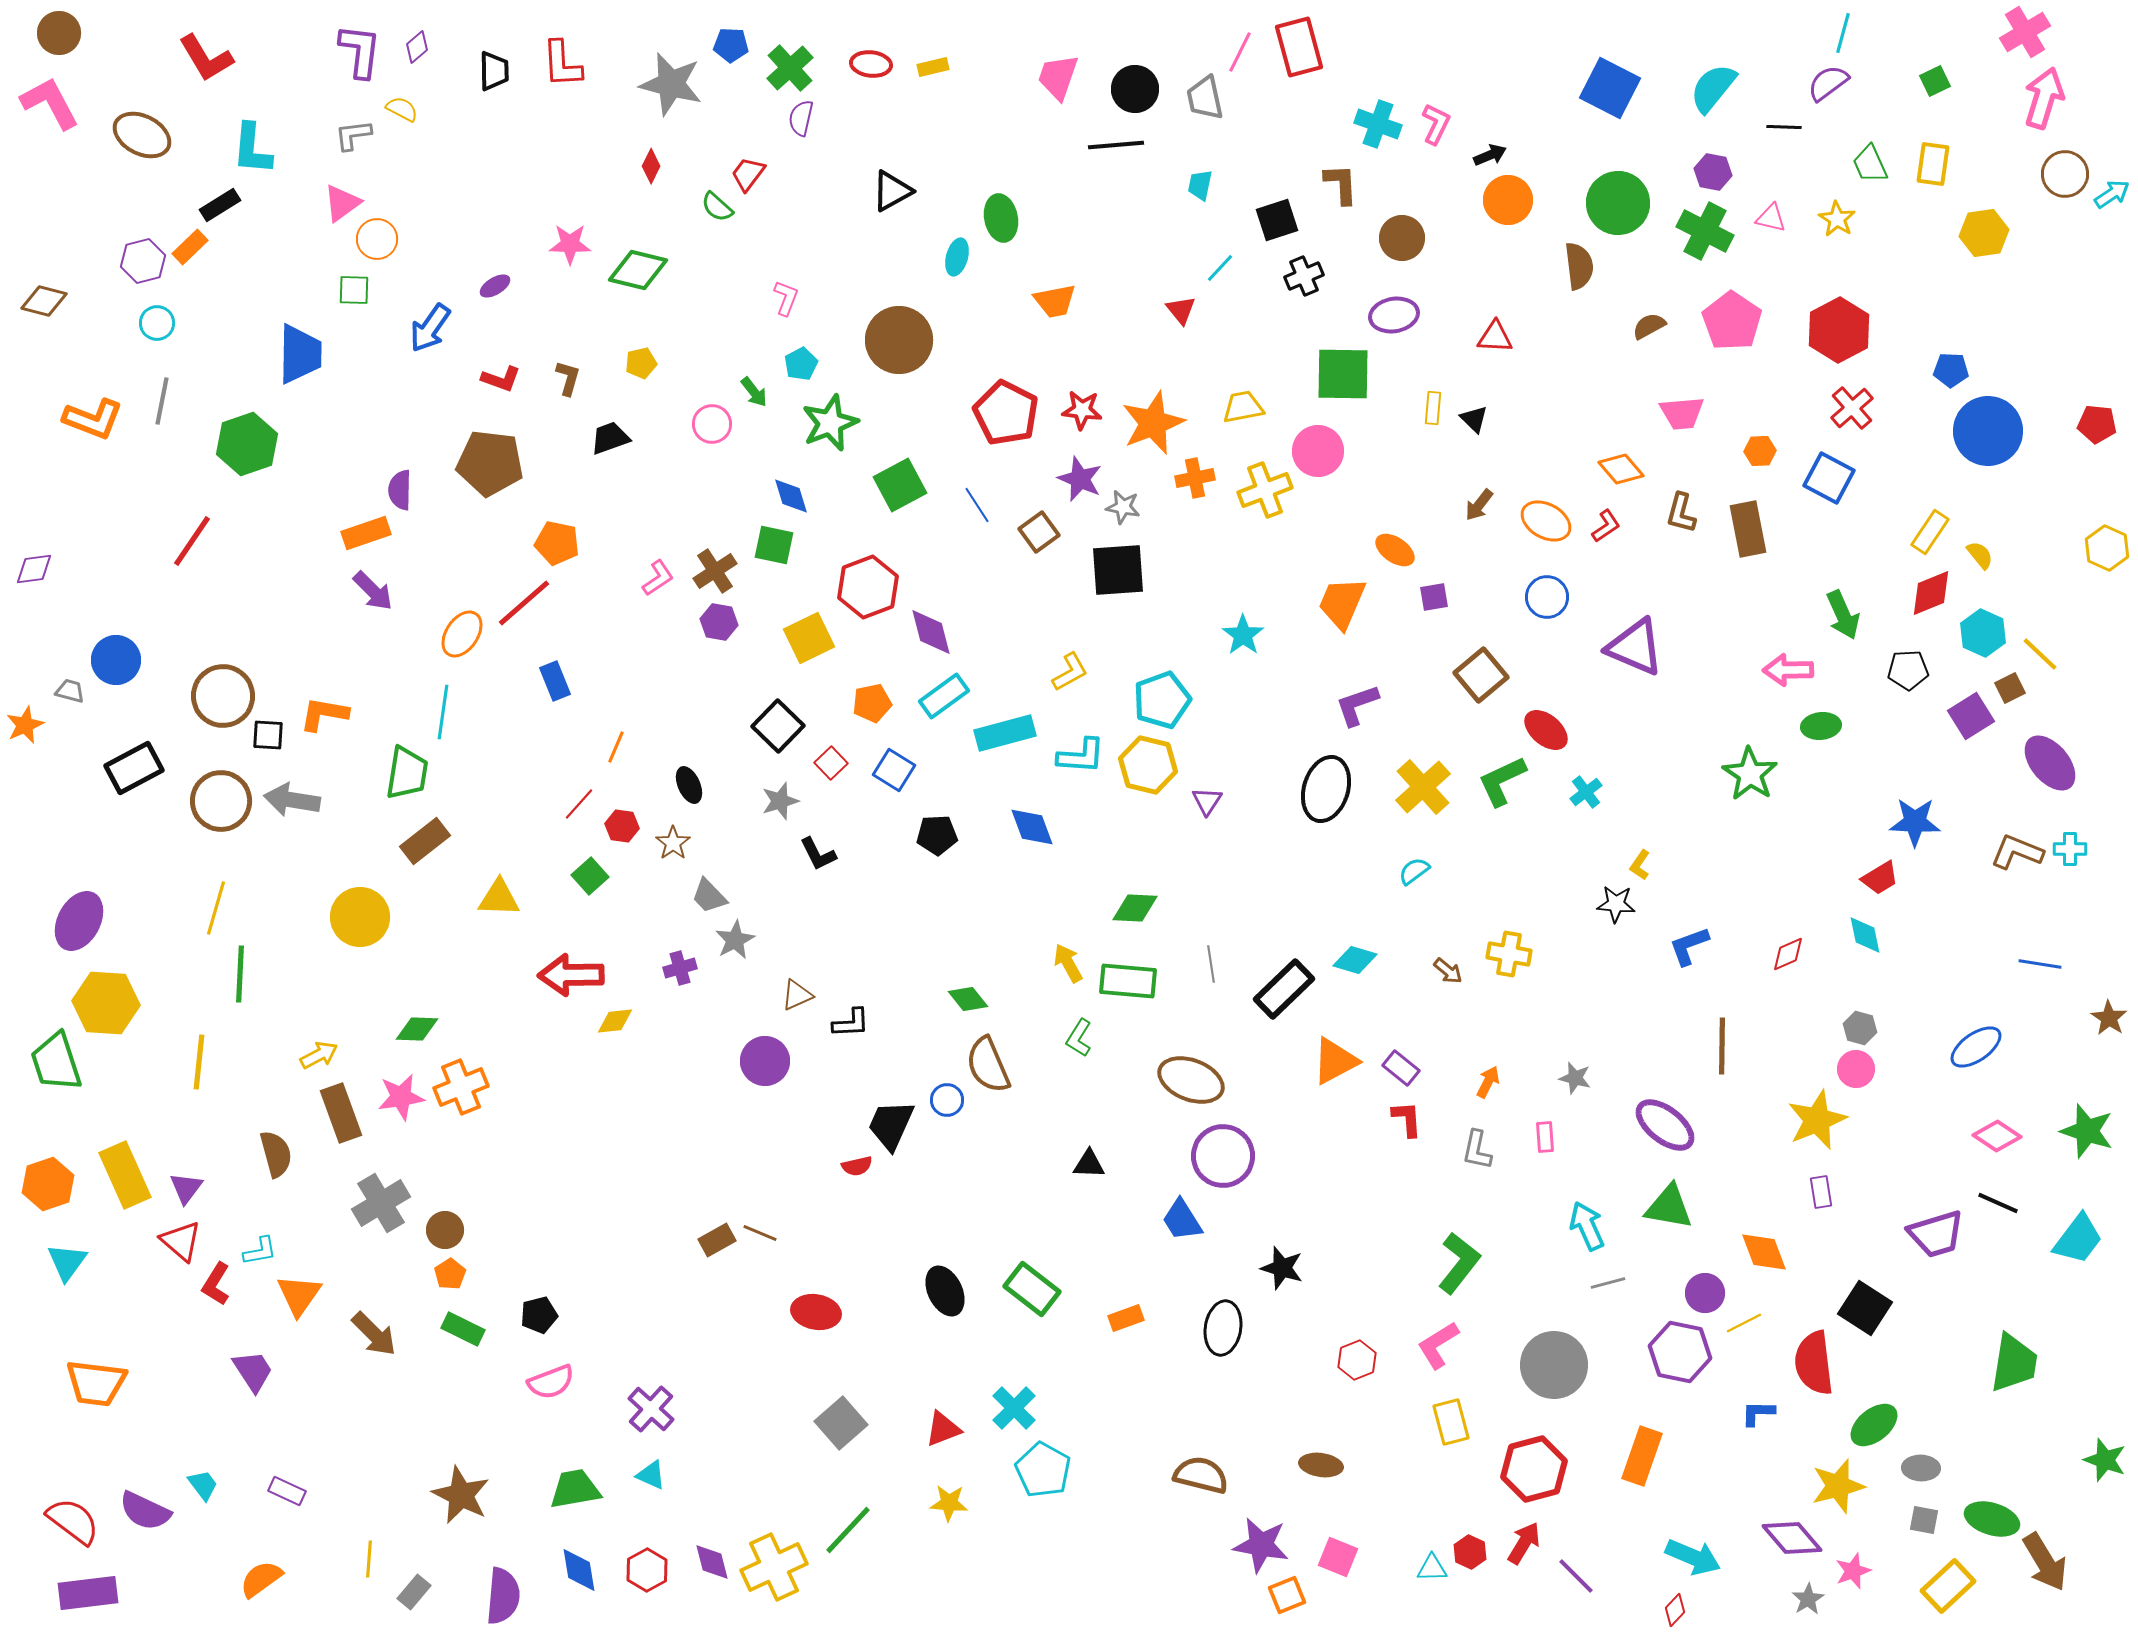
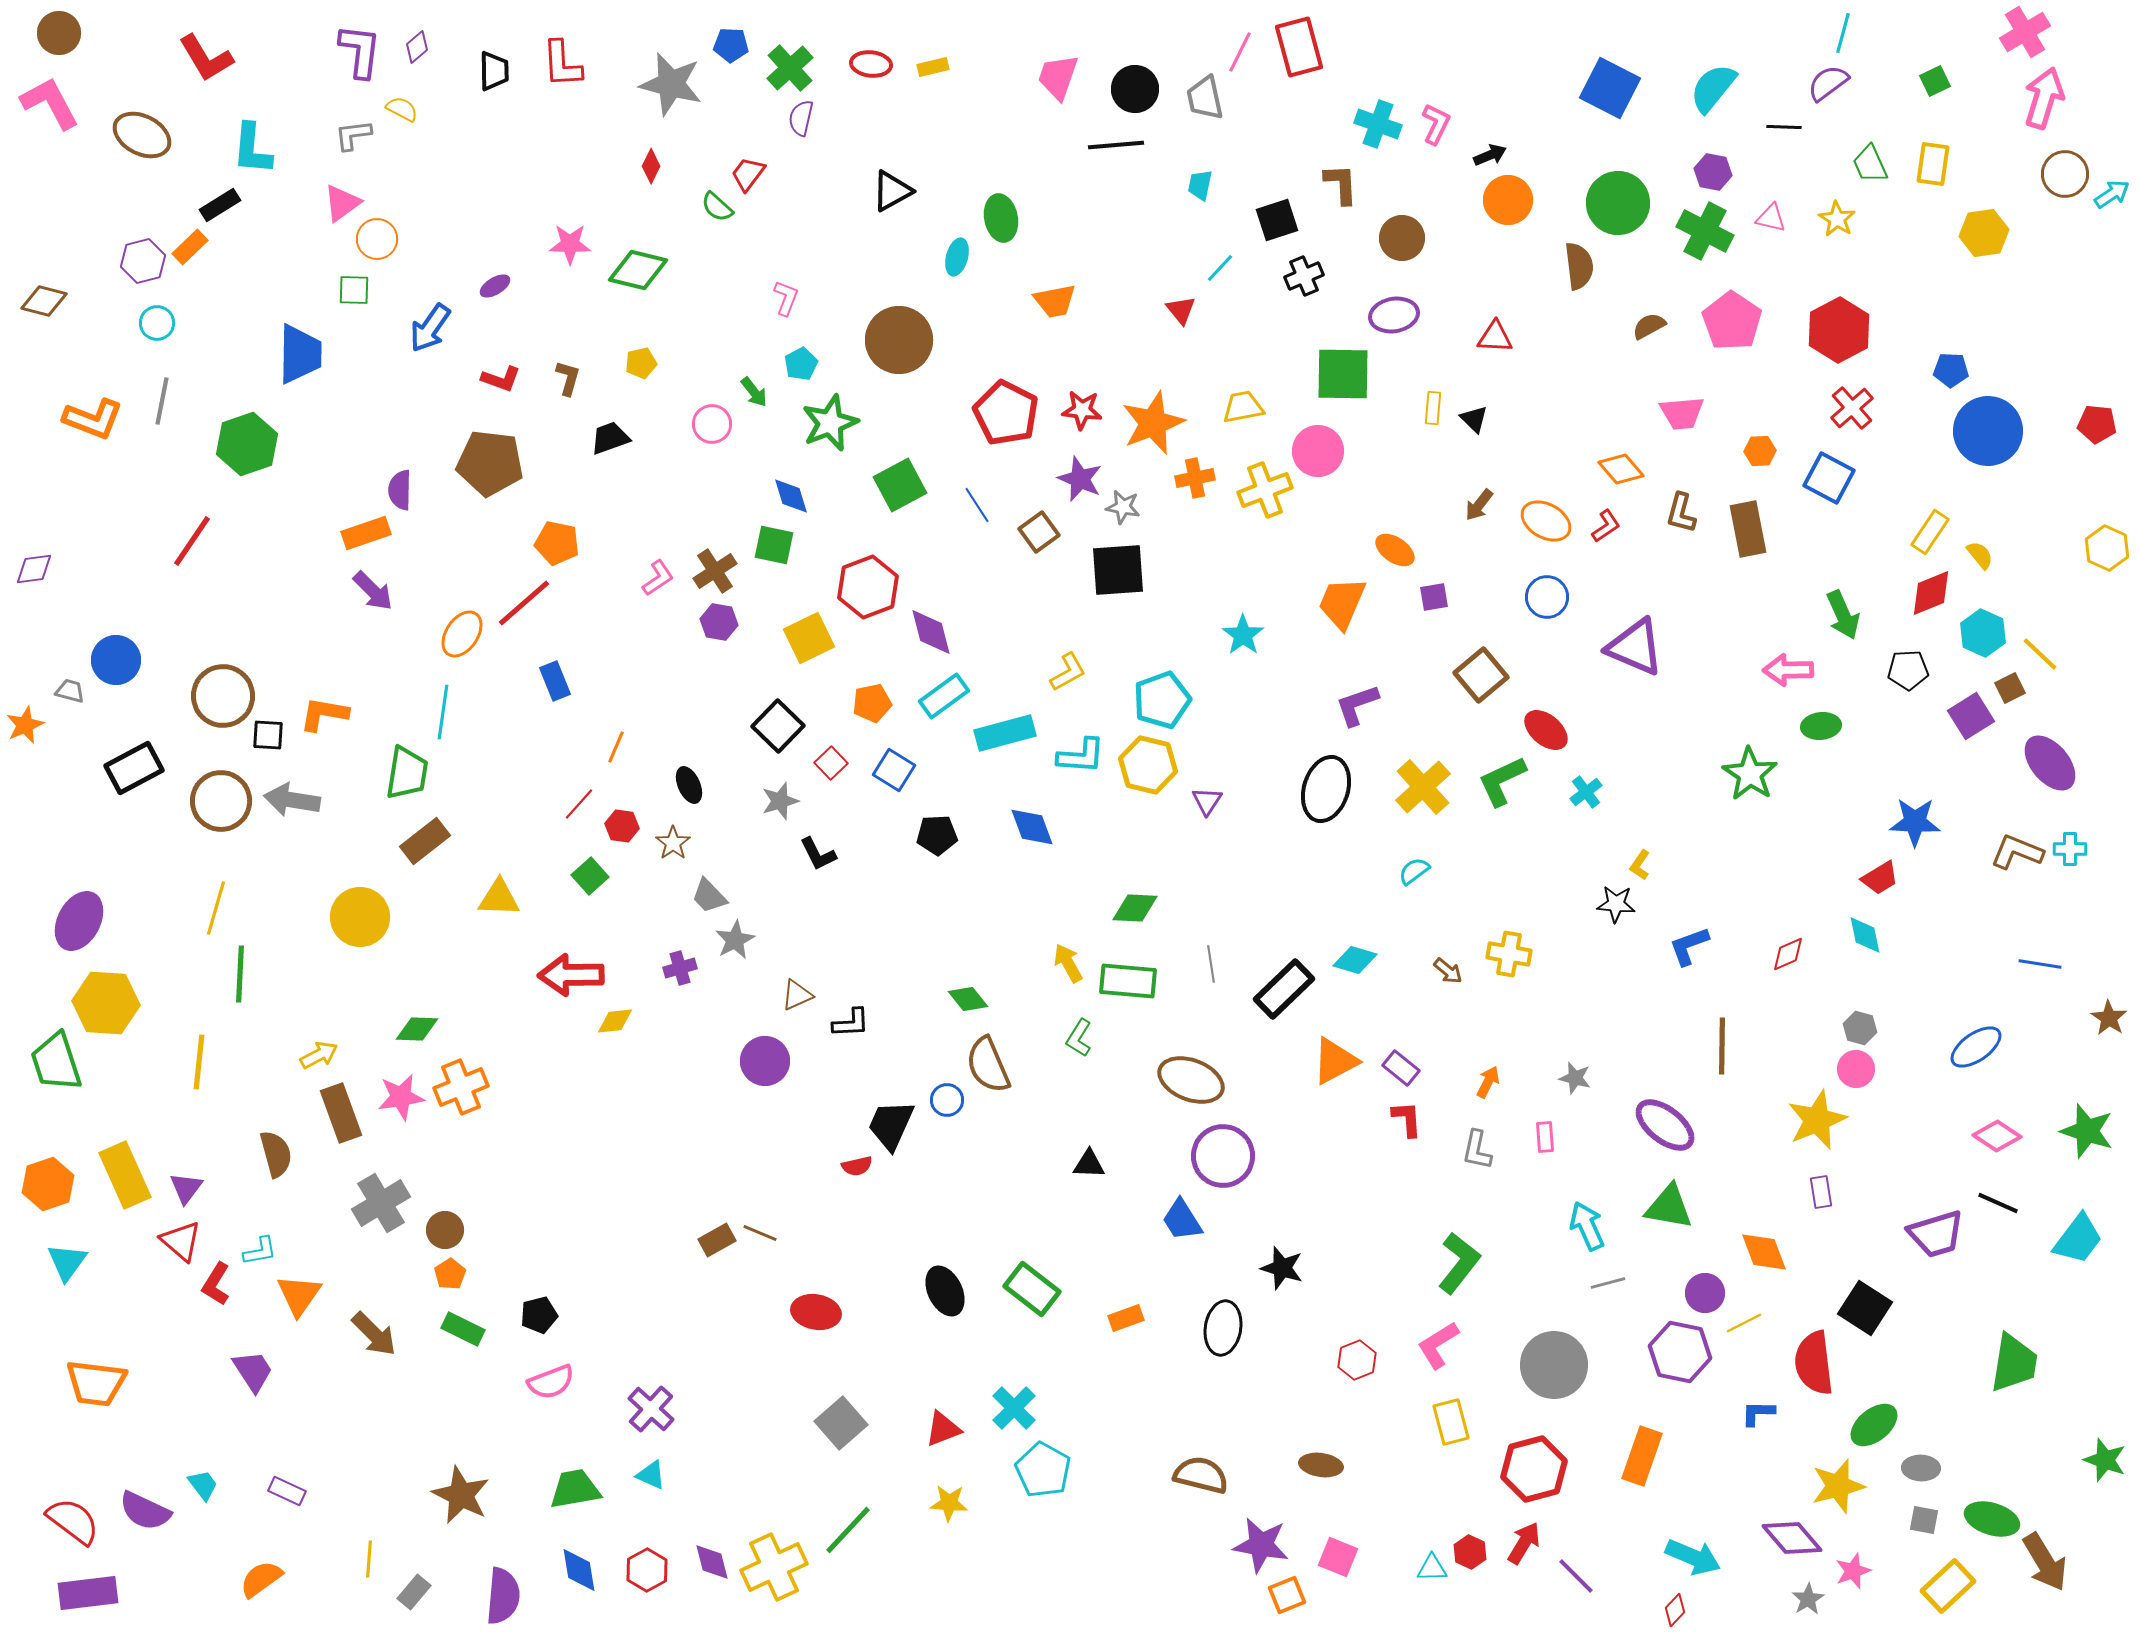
yellow L-shape at (1070, 672): moved 2 px left
